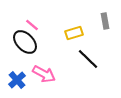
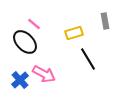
pink line: moved 2 px right, 1 px up
black line: rotated 15 degrees clockwise
blue cross: moved 3 px right
